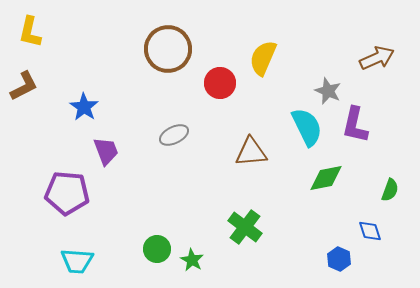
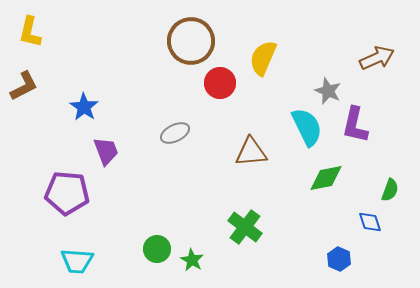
brown circle: moved 23 px right, 8 px up
gray ellipse: moved 1 px right, 2 px up
blue diamond: moved 9 px up
